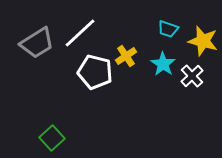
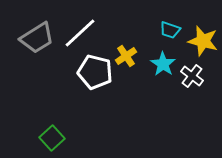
cyan trapezoid: moved 2 px right, 1 px down
gray trapezoid: moved 5 px up
white cross: rotated 10 degrees counterclockwise
